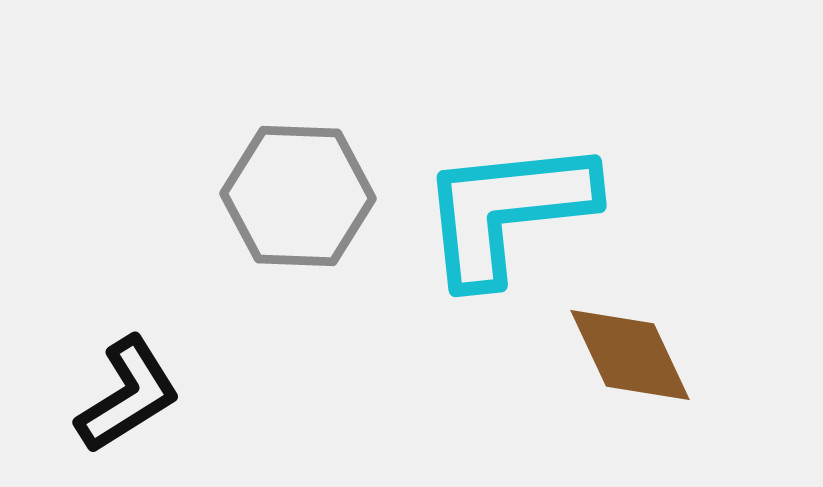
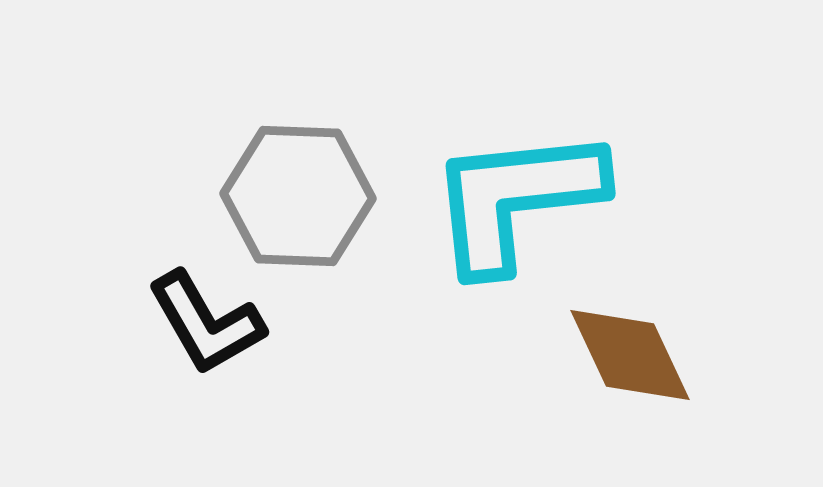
cyan L-shape: moved 9 px right, 12 px up
black L-shape: moved 78 px right, 72 px up; rotated 92 degrees clockwise
